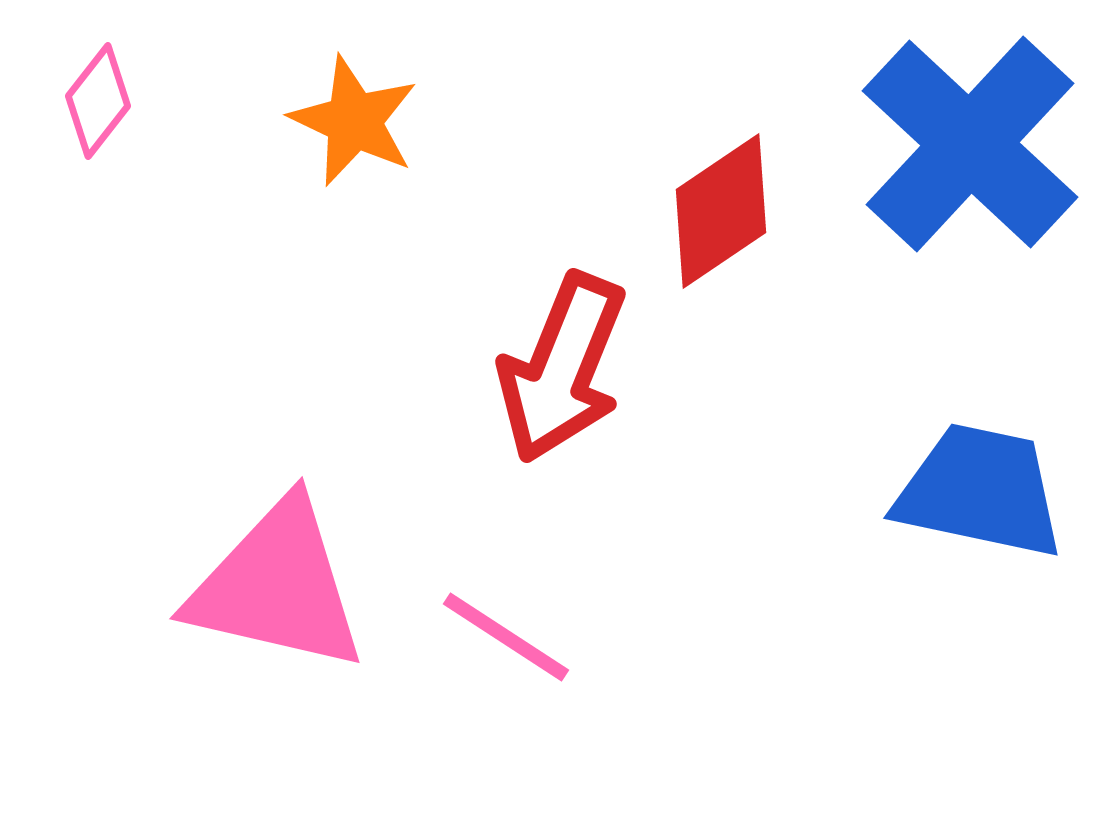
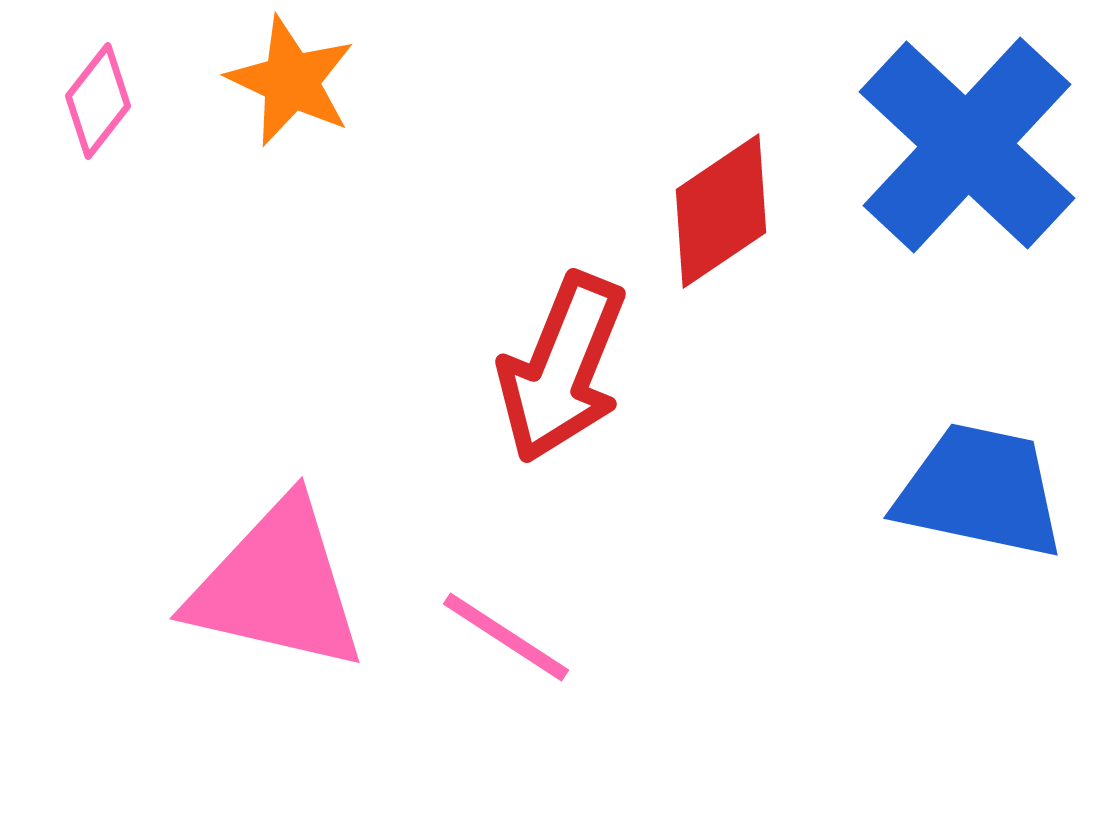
orange star: moved 63 px left, 40 px up
blue cross: moved 3 px left, 1 px down
